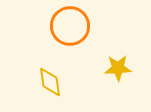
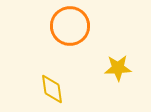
yellow diamond: moved 2 px right, 7 px down
